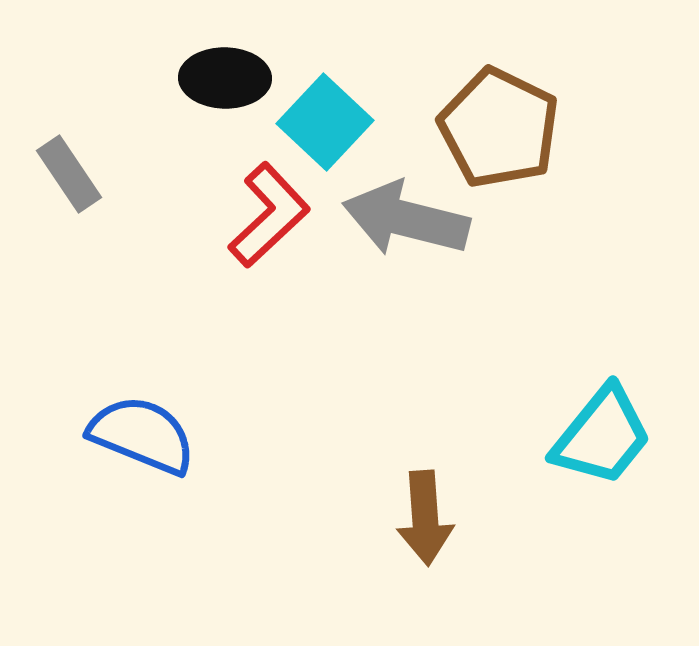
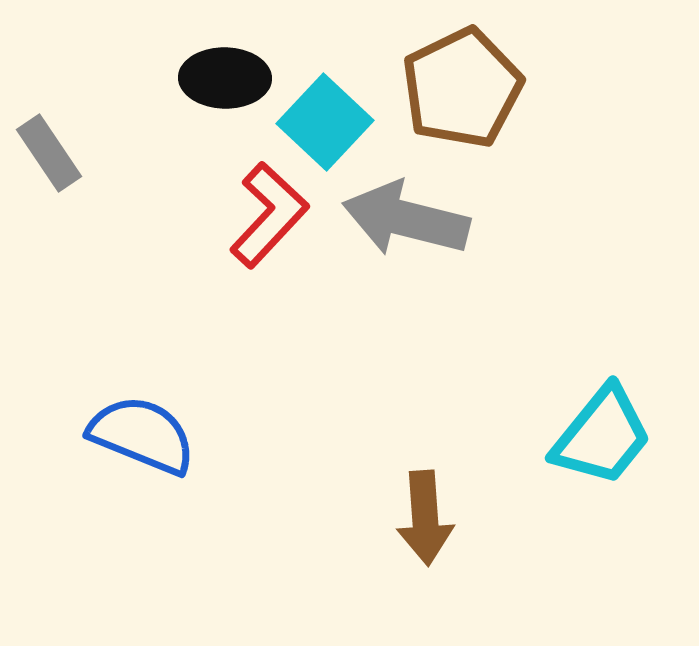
brown pentagon: moved 37 px left, 40 px up; rotated 20 degrees clockwise
gray rectangle: moved 20 px left, 21 px up
red L-shape: rotated 4 degrees counterclockwise
